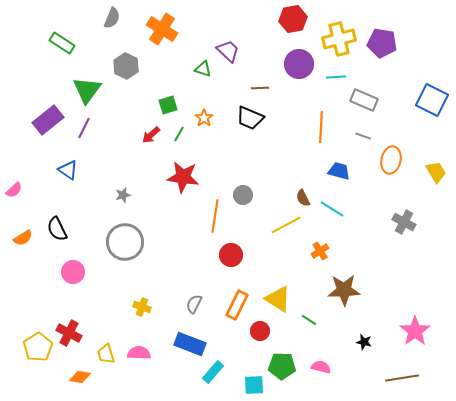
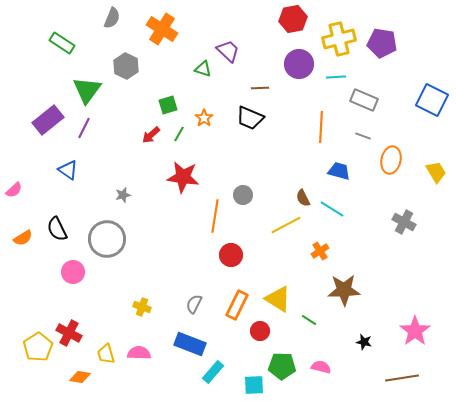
gray circle at (125, 242): moved 18 px left, 3 px up
